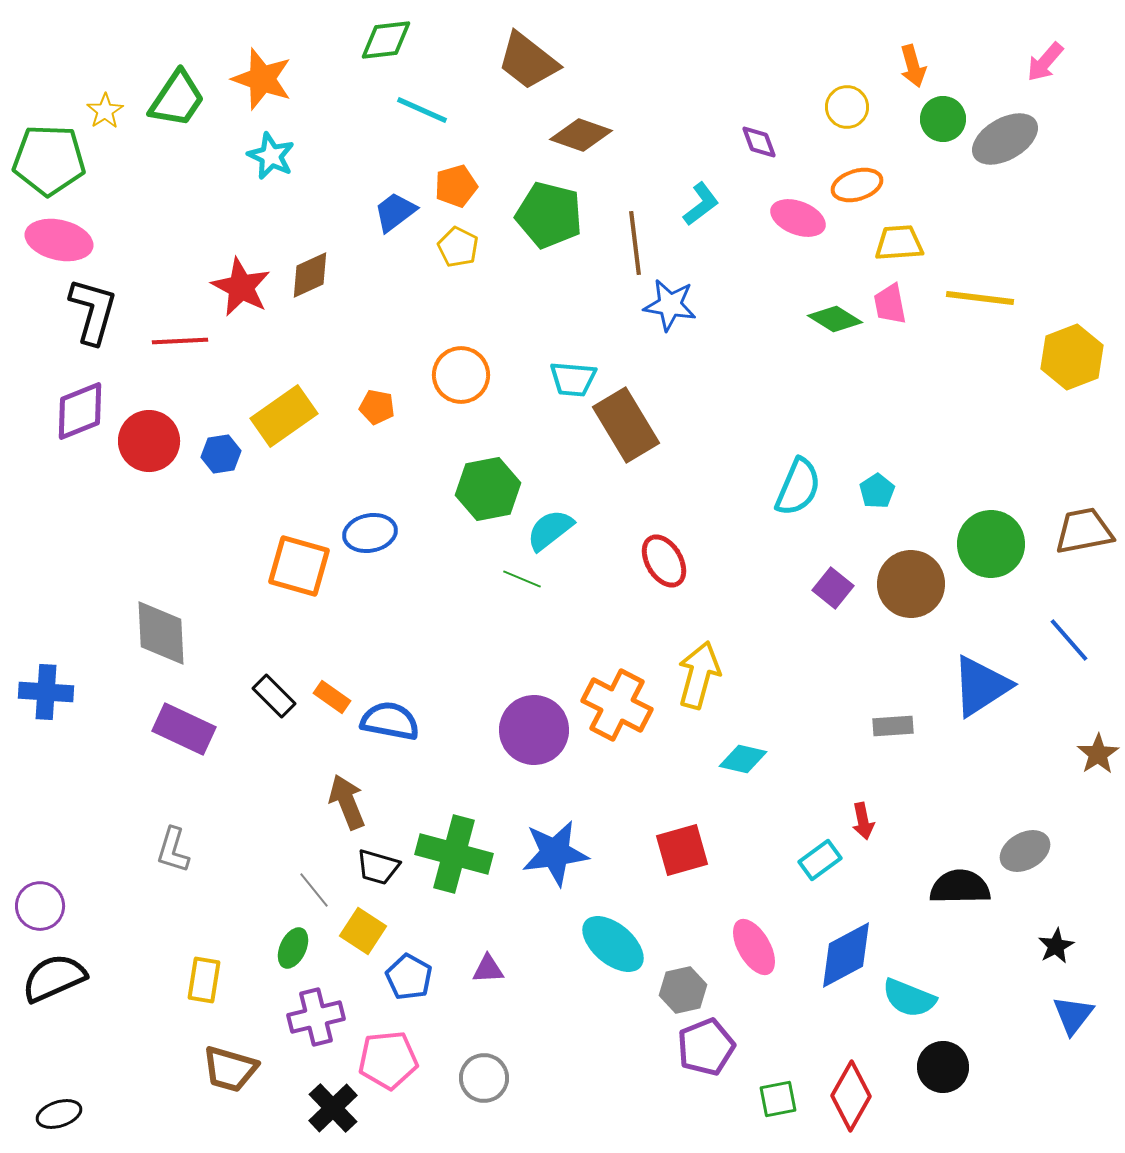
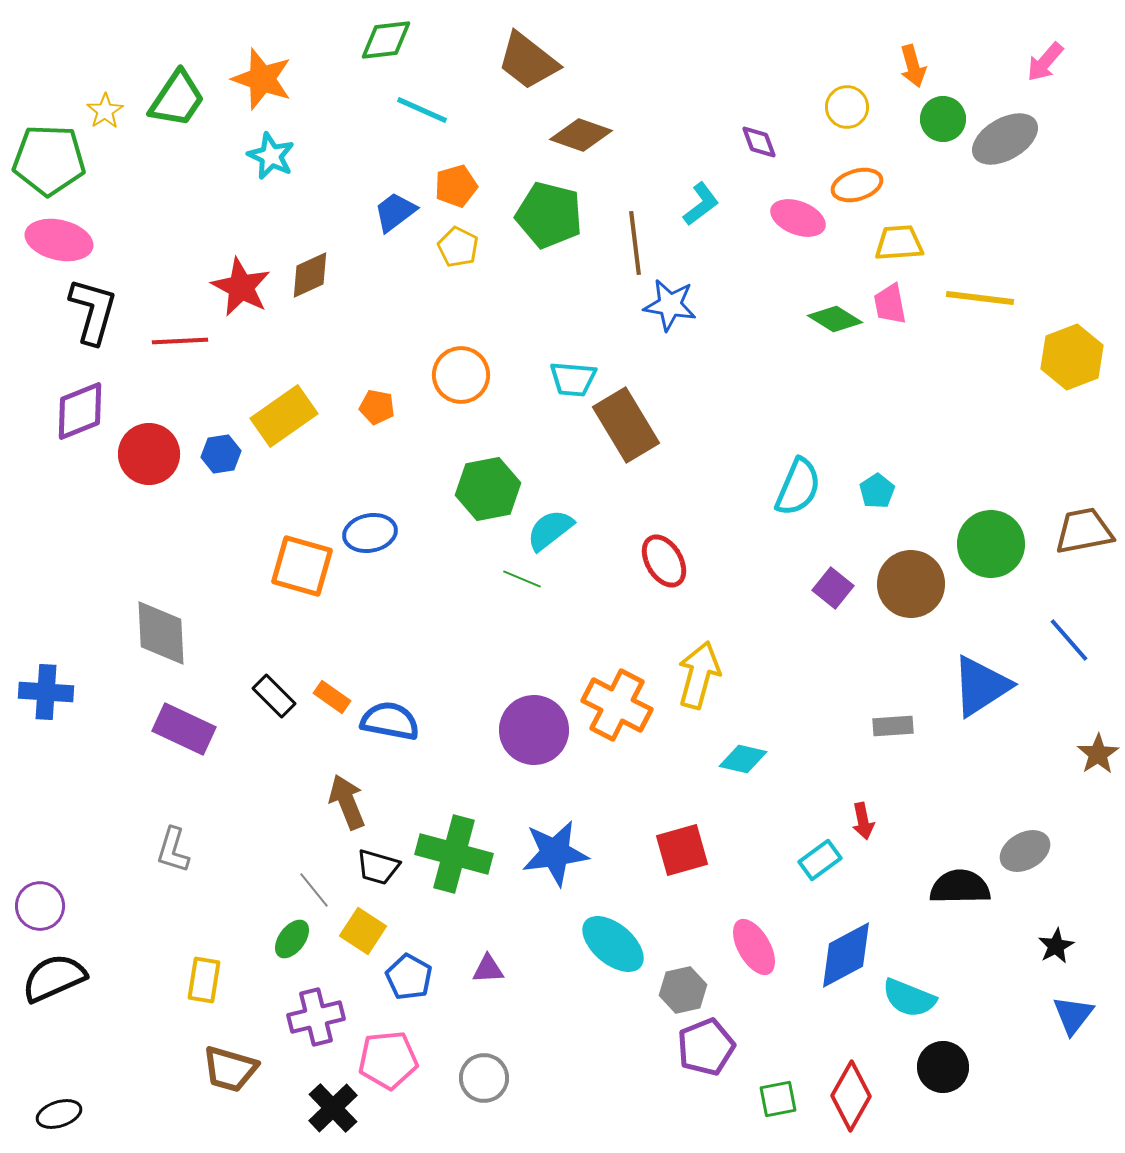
red circle at (149, 441): moved 13 px down
orange square at (299, 566): moved 3 px right
green ellipse at (293, 948): moved 1 px left, 9 px up; rotated 12 degrees clockwise
